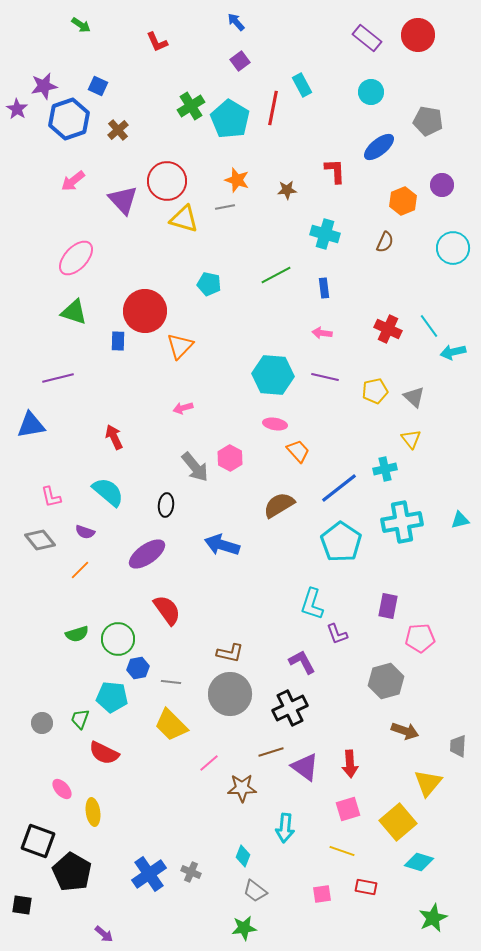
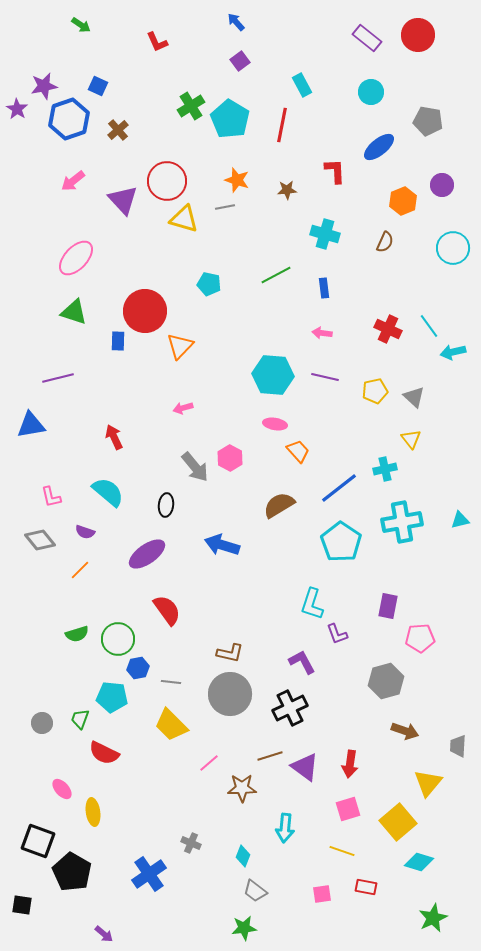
red line at (273, 108): moved 9 px right, 17 px down
brown line at (271, 752): moved 1 px left, 4 px down
red arrow at (350, 764): rotated 12 degrees clockwise
gray cross at (191, 872): moved 29 px up
